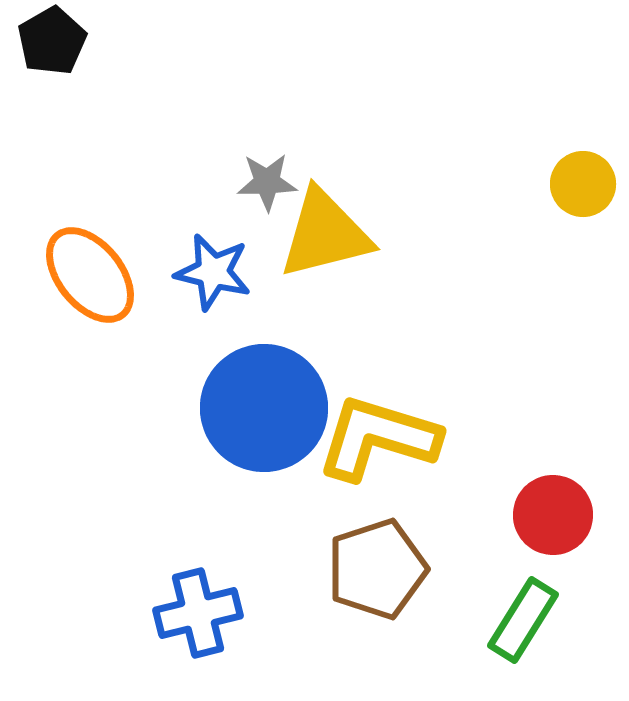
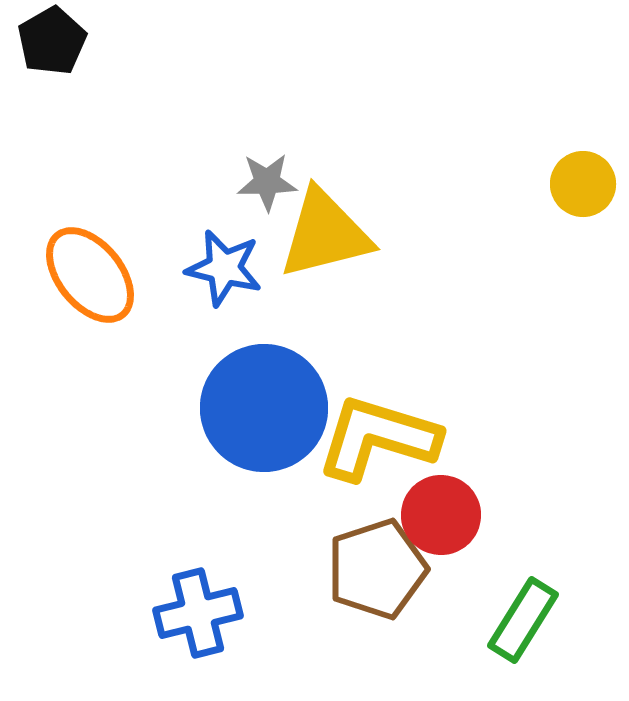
blue star: moved 11 px right, 4 px up
red circle: moved 112 px left
